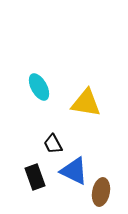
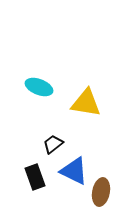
cyan ellipse: rotated 40 degrees counterclockwise
black trapezoid: rotated 80 degrees clockwise
